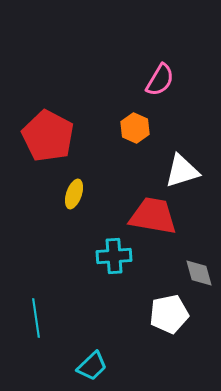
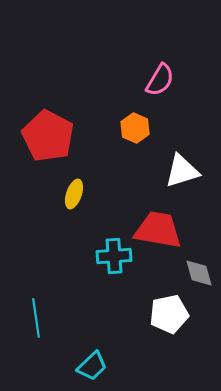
red trapezoid: moved 5 px right, 14 px down
